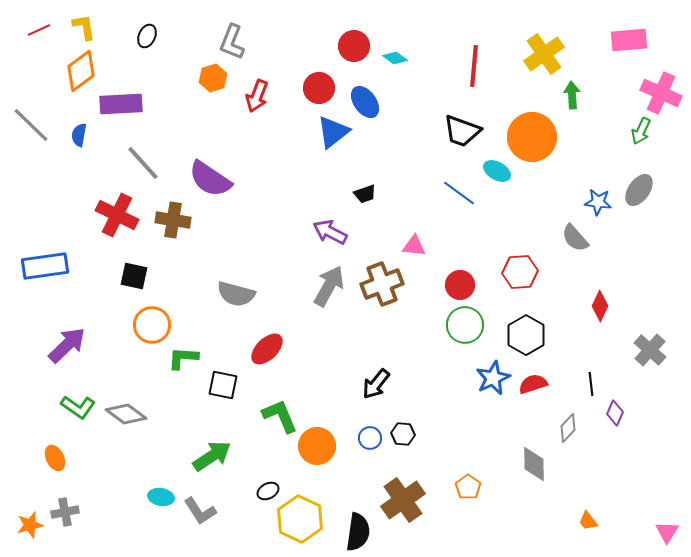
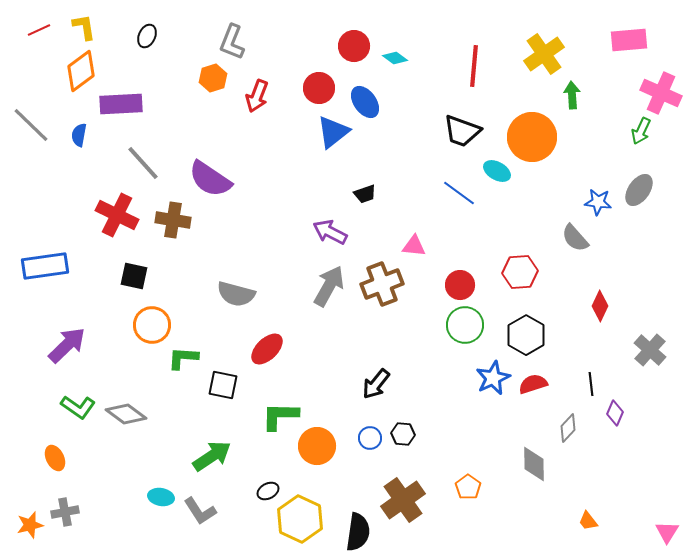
green L-shape at (280, 416): rotated 66 degrees counterclockwise
